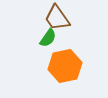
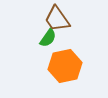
brown trapezoid: moved 1 px down
